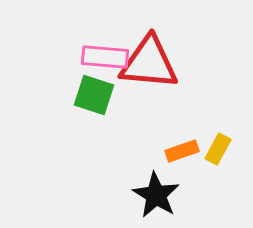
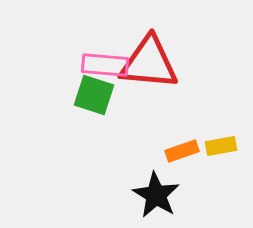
pink rectangle: moved 8 px down
yellow rectangle: moved 3 px right, 3 px up; rotated 52 degrees clockwise
